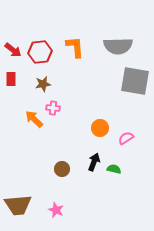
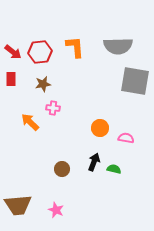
red arrow: moved 2 px down
orange arrow: moved 4 px left, 3 px down
pink semicircle: rotated 42 degrees clockwise
